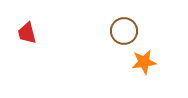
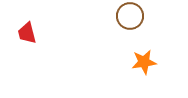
brown circle: moved 6 px right, 15 px up
